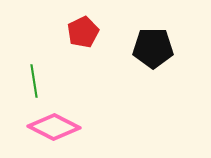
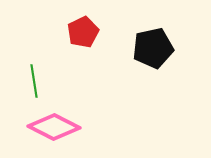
black pentagon: rotated 12 degrees counterclockwise
